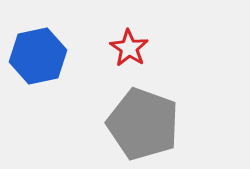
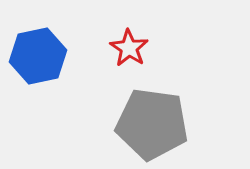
gray pentagon: moved 9 px right; rotated 12 degrees counterclockwise
